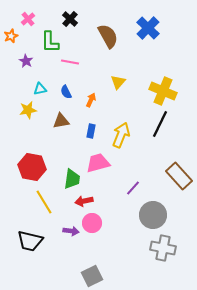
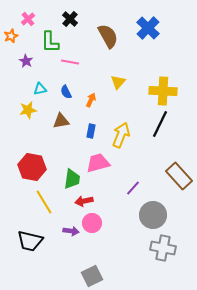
yellow cross: rotated 20 degrees counterclockwise
